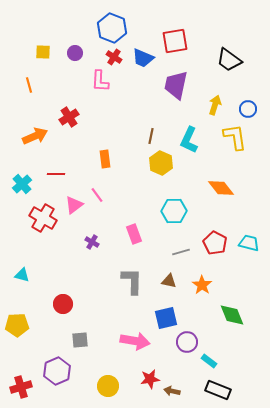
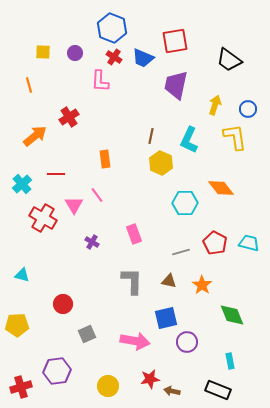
orange arrow at (35, 136): rotated 15 degrees counterclockwise
pink triangle at (74, 205): rotated 24 degrees counterclockwise
cyan hexagon at (174, 211): moved 11 px right, 8 px up
gray square at (80, 340): moved 7 px right, 6 px up; rotated 18 degrees counterclockwise
cyan rectangle at (209, 361): moved 21 px right; rotated 42 degrees clockwise
purple hexagon at (57, 371): rotated 16 degrees clockwise
